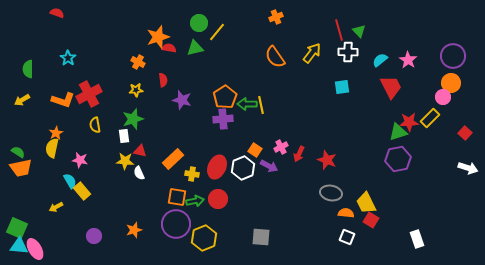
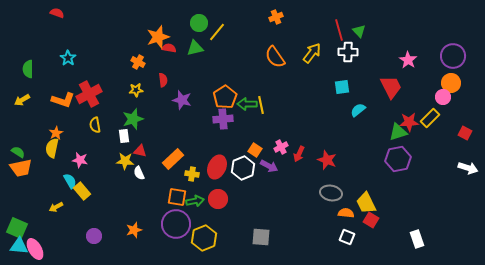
cyan semicircle at (380, 60): moved 22 px left, 50 px down
red square at (465, 133): rotated 16 degrees counterclockwise
